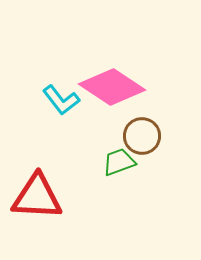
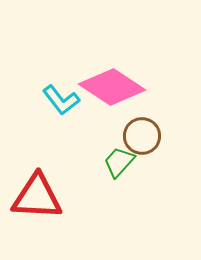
green trapezoid: rotated 28 degrees counterclockwise
